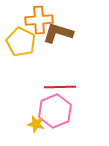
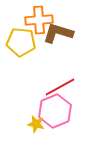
yellow pentagon: rotated 20 degrees counterclockwise
red line: rotated 28 degrees counterclockwise
